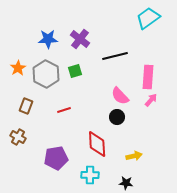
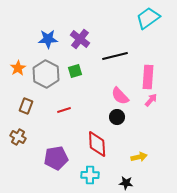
yellow arrow: moved 5 px right, 1 px down
